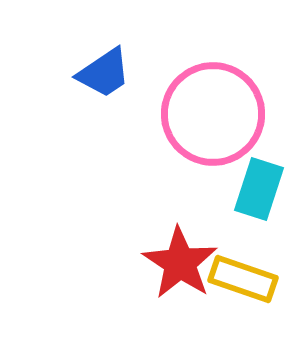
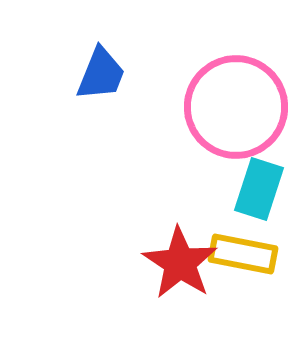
blue trapezoid: moved 3 px left, 1 px down; rotated 34 degrees counterclockwise
pink circle: moved 23 px right, 7 px up
yellow rectangle: moved 25 px up; rotated 8 degrees counterclockwise
